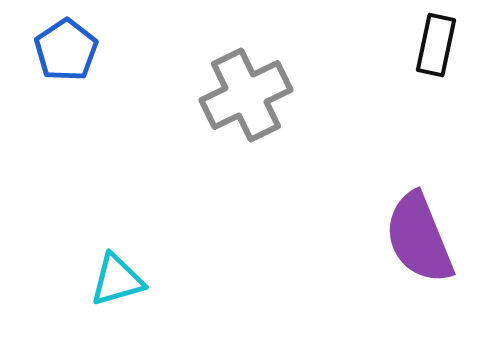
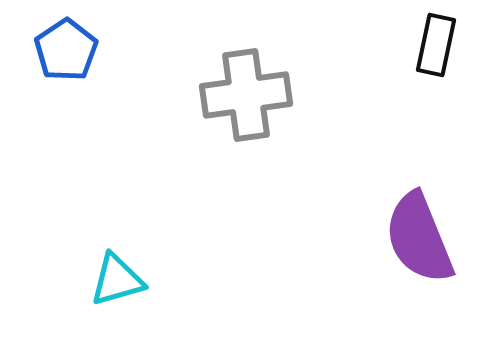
gray cross: rotated 18 degrees clockwise
